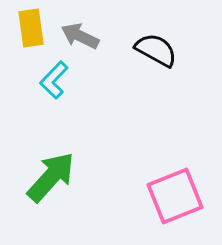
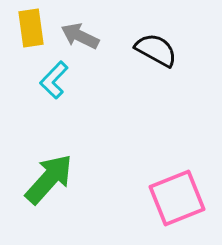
green arrow: moved 2 px left, 2 px down
pink square: moved 2 px right, 2 px down
